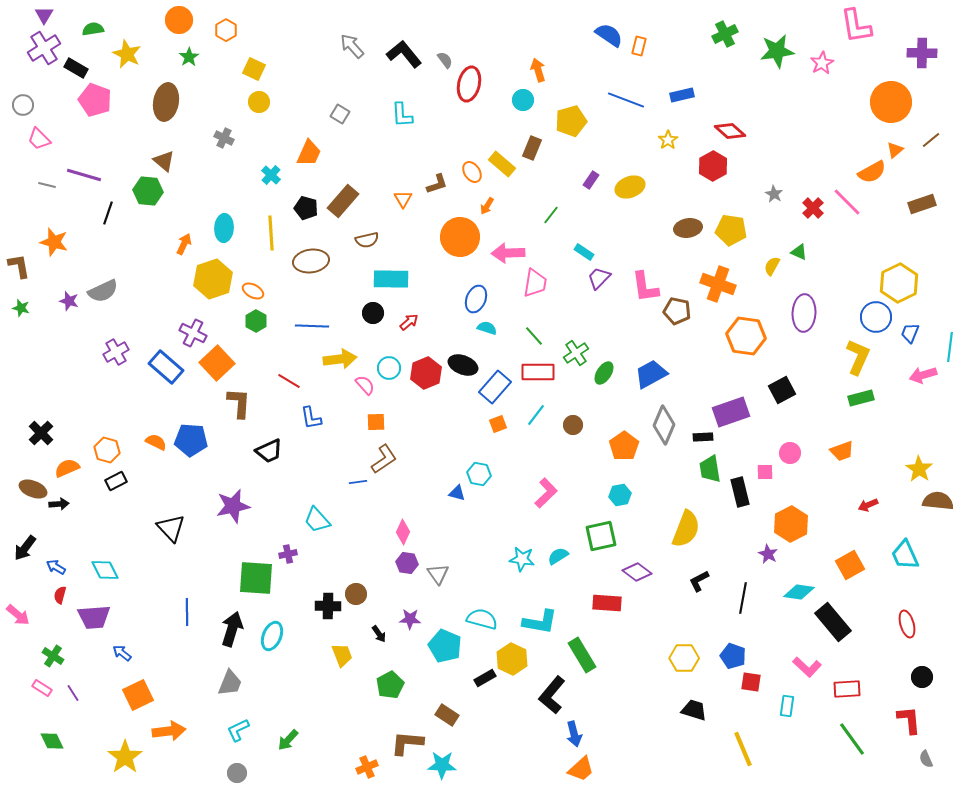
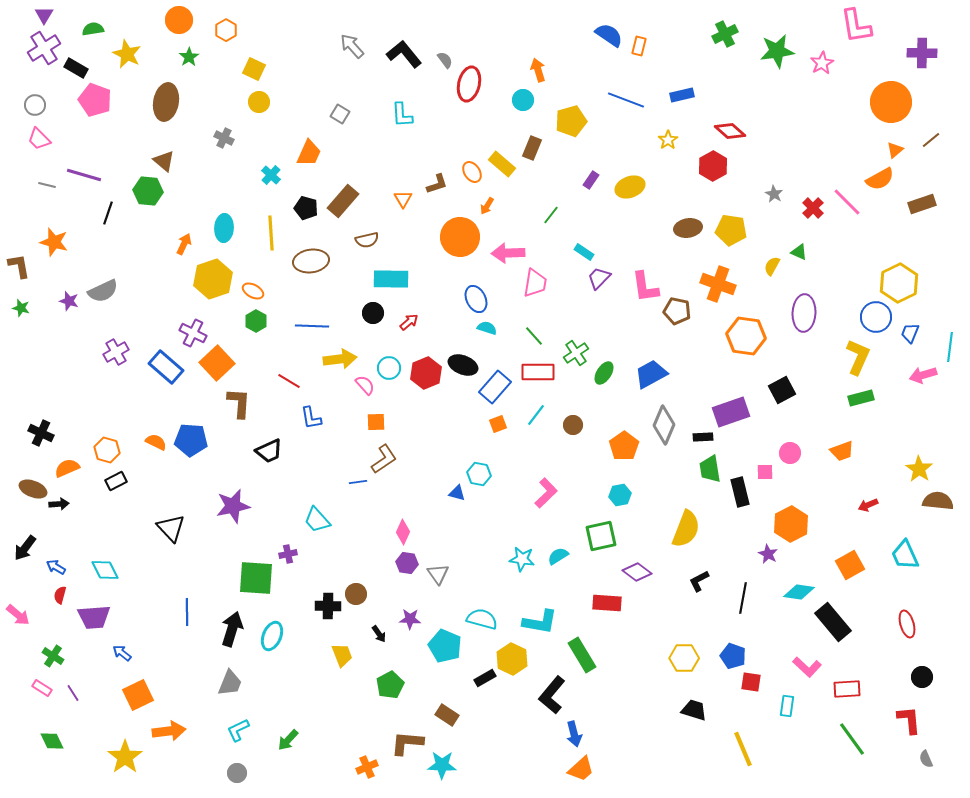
gray circle at (23, 105): moved 12 px right
orange semicircle at (872, 172): moved 8 px right, 7 px down
blue ellipse at (476, 299): rotated 48 degrees counterclockwise
black cross at (41, 433): rotated 20 degrees counterclockwise
